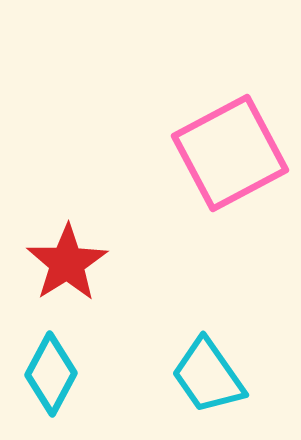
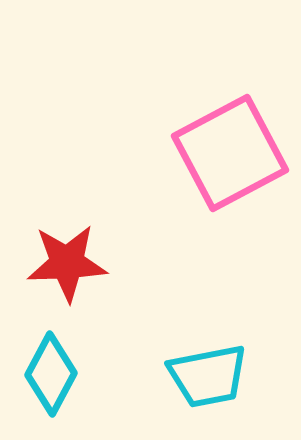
red star: rotated 30 degrees clockwise
cyan trapezoid: rotated 66 degrees counterclockwise
